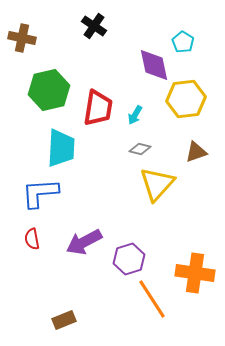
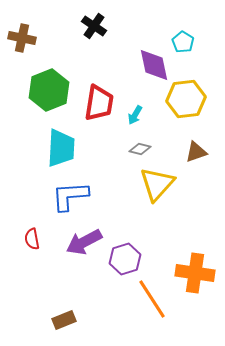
green hexagon: rotated 9 degrees counterclockwise
red trapezoid: moved 1 px right, 5 px up
blue L-shape: moved 30 px right, 3 px down
purple hexagon: moved 4 px left
